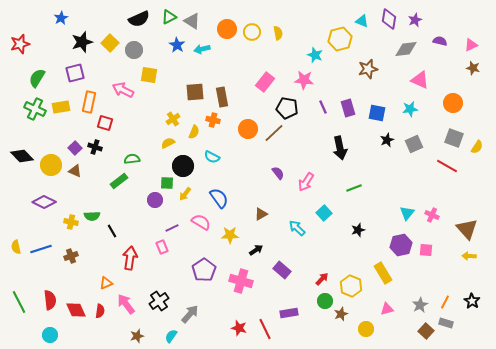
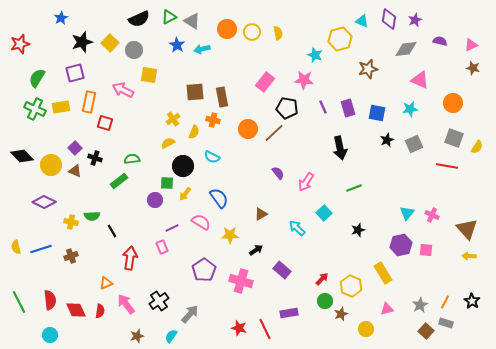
black cross at (95, 147): moved 11 px down
red line at (447, 166): rotated 20 degrees counterclockwise
